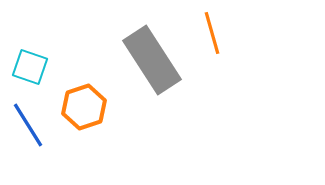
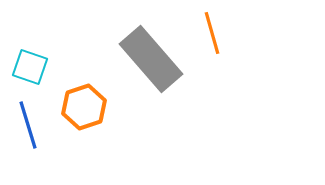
gray rectangle: moved 1 px left, 1 px up; rotated 8 degrees counterclockwise
blue line: rotated 15 degrees clockwise
